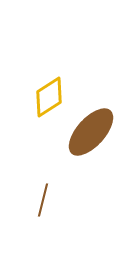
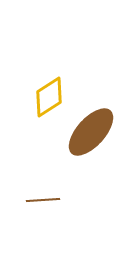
brown line: rotated 72 degrees clockwise
